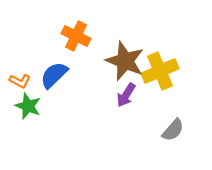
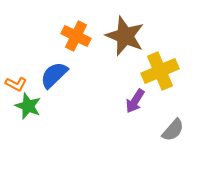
brown star: moved 25 px up
orange L-shape: moved 4 px left, 3 px down
purple arrow: moved 9 px right, 6 px down
